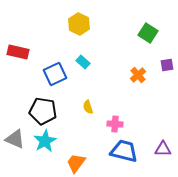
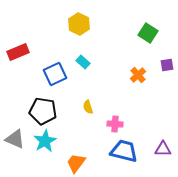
red rectangle: rotated 35 degrees counterclockwise
